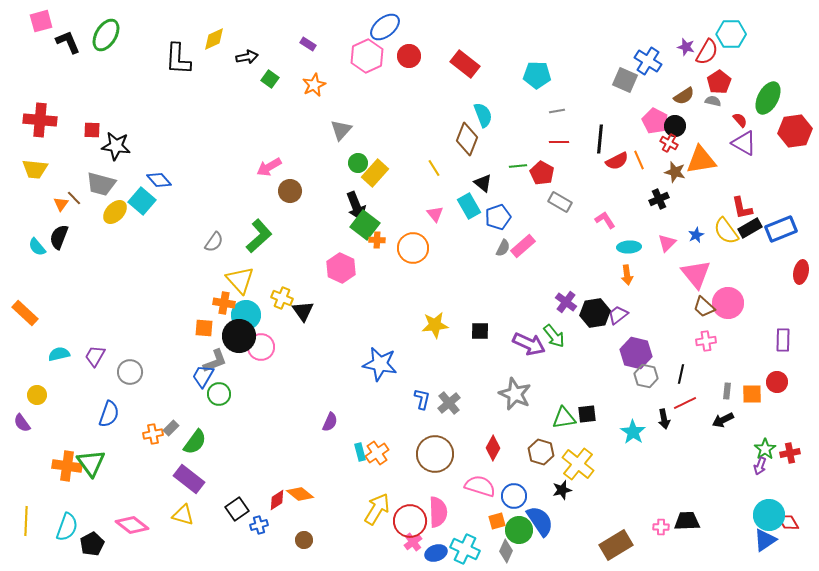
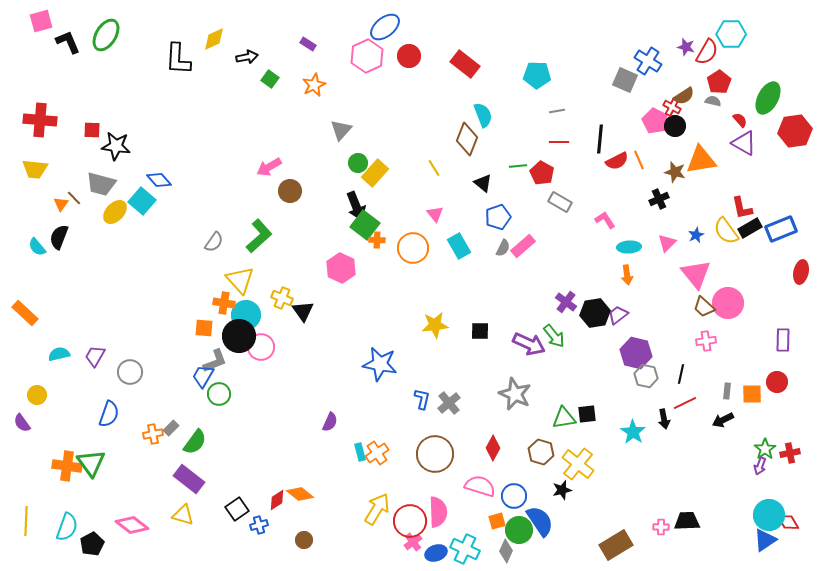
red cross at (669, 143): moved 3 px right, 36 px up
cyan rectangle at (469, 206): moved 10 px left, 40 px down
